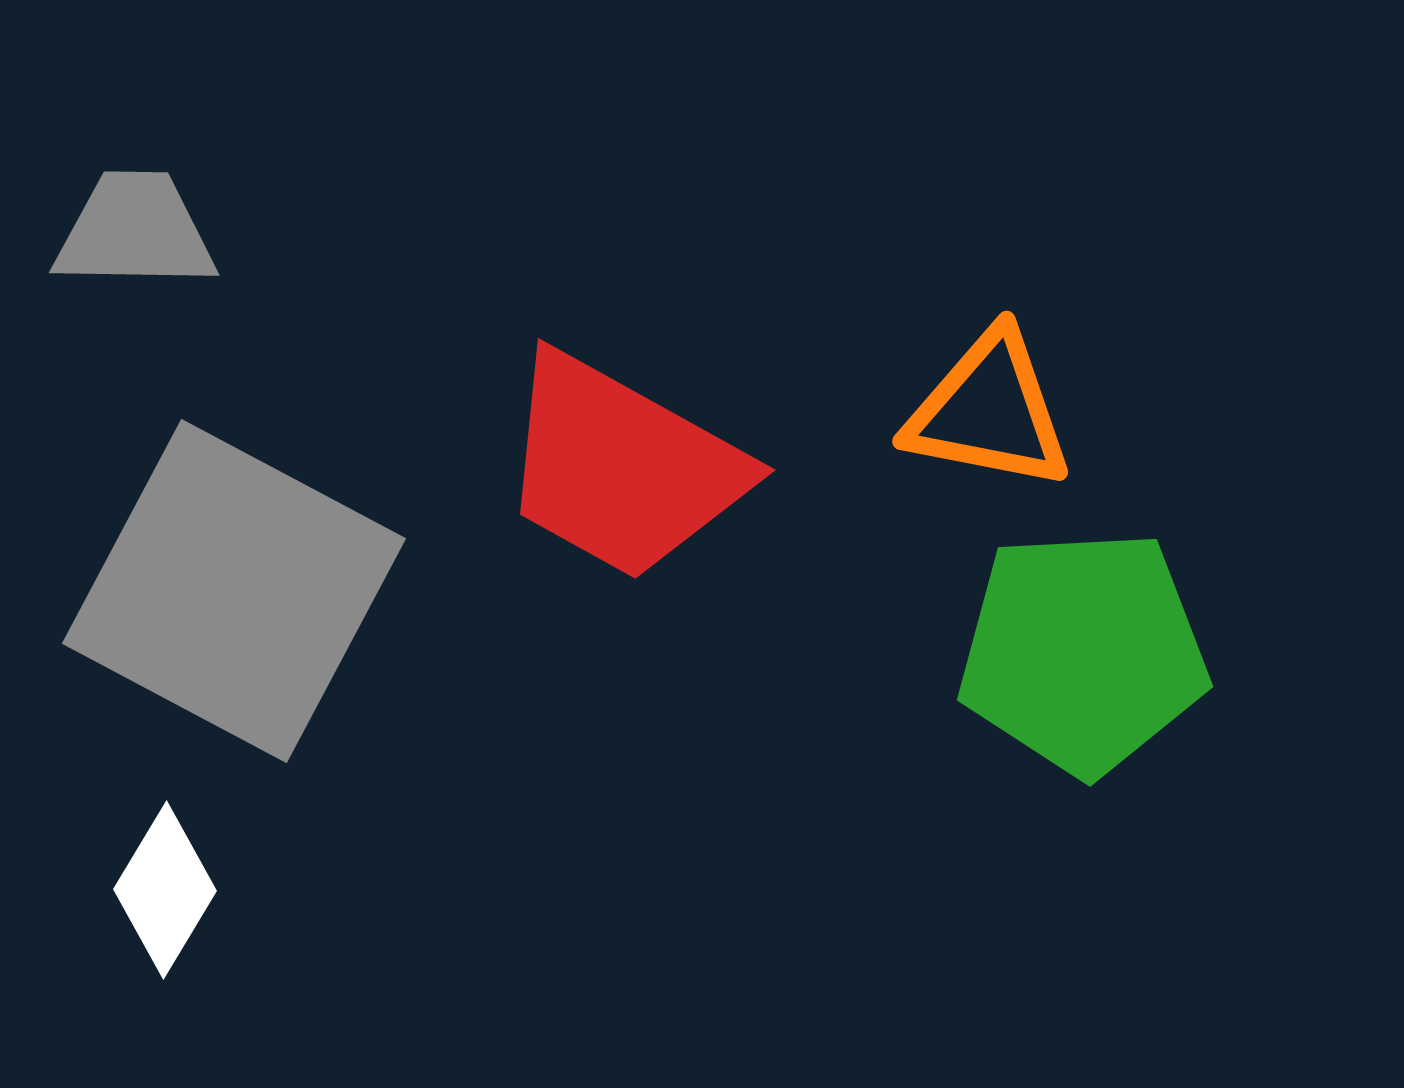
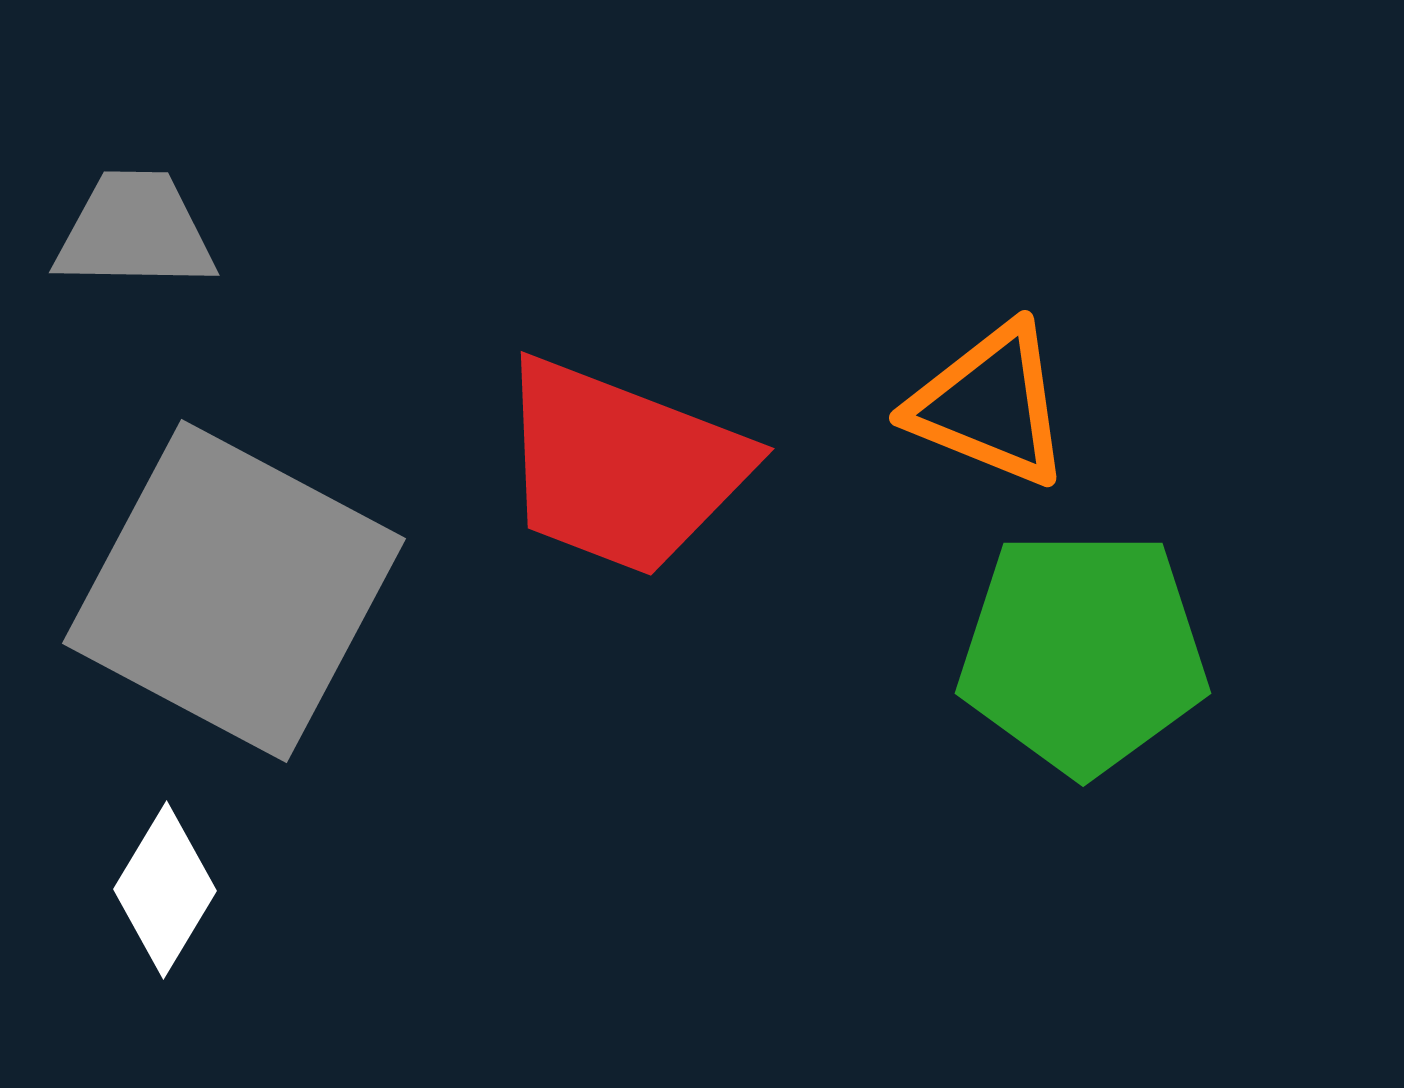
orange triangle: moved 1 px right, 6 px up; rotated 11 degrees clockwise
red trapezoid: rotated 8 degrees counterclockwise
green pentagon: rotated 3 degrees clockwise
